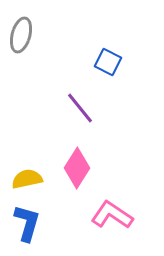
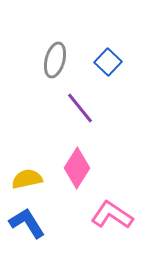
gray ellipse: moved 34 px right, 25 px down
blue square: rotated 16 degrees clockwise
blue L-shape: rotated 48 degrees counterclockwise
